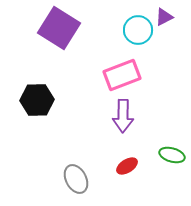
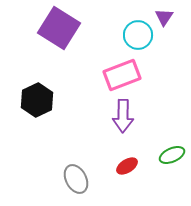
purple triangle: rotated 30 degrees counterclockwise
cyan circle: moved 5 px down
black hexagon: rotated 24 degrees counterclockwise
green ellipse: rotated 40 degrees counterclockwise
